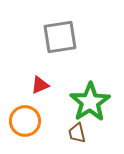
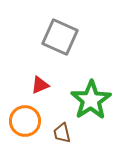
gray square: rotated 33 degrees clockwise
green star: moved 1 px right, 2 px up
brown trapezoid: moved 15 px left
